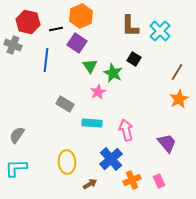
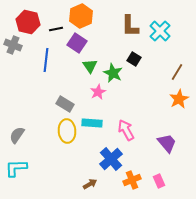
pink arrow: rotated 15 degrees counterclockwise
yellow ellipse: moved 31 px up
